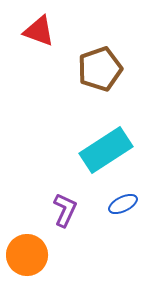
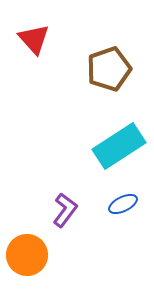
red triangle: moved 5 px left, 8 px down; rotated 28 degrees clockwise
brown pentagon: moved 9 px right
cyan rectangle: moved 13 px right, 4 px up
purple L-shape: rotated 12 degrees clockwise
